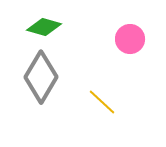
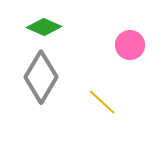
green diamond: rotated 8 degrees clockwise
pink circle: moved 6 px down
